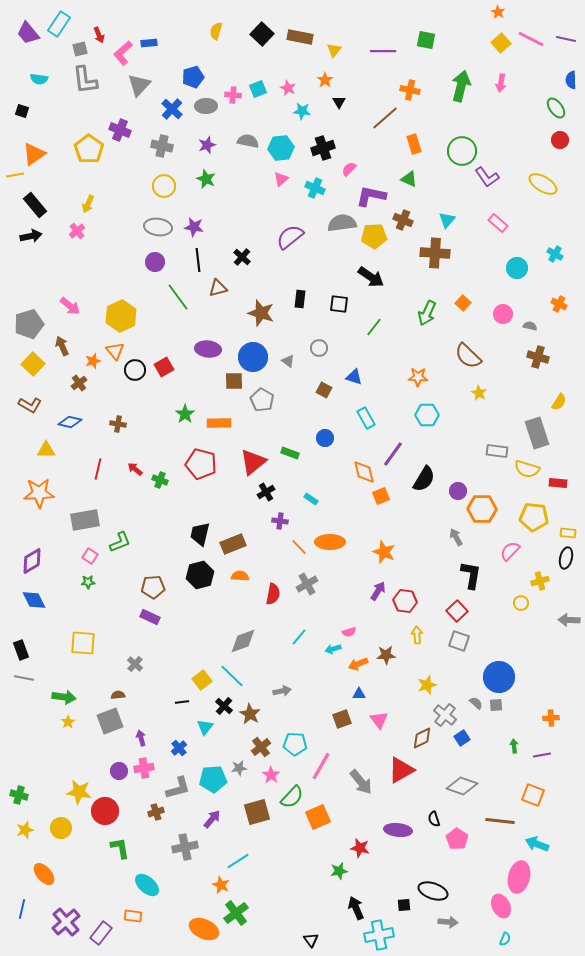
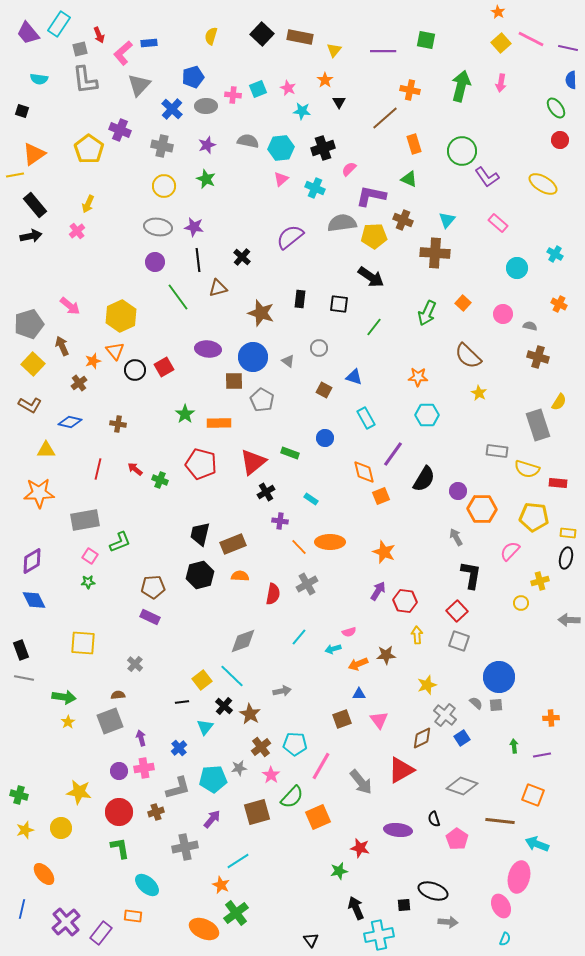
yellow semicircle at (216, 31): moved 5 px left, 5 px down
purple line at (566, 39): moved 2 px right, 9 px down
gray rectangle at (537, 433): moved 1 px right, 8 px up
red circle at (105, 811): moved 14 px right, 1 px down
